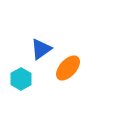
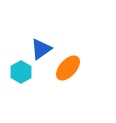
cyan hexagon: moved 7 px up
